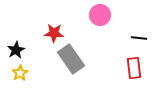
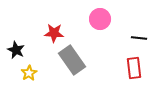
pink circle: moved 4 px down
black star: rotated 18 degrees counterclockwise
gray rectangle: moved 1 px right, 1 px down
yellow star: moved 9 px right
